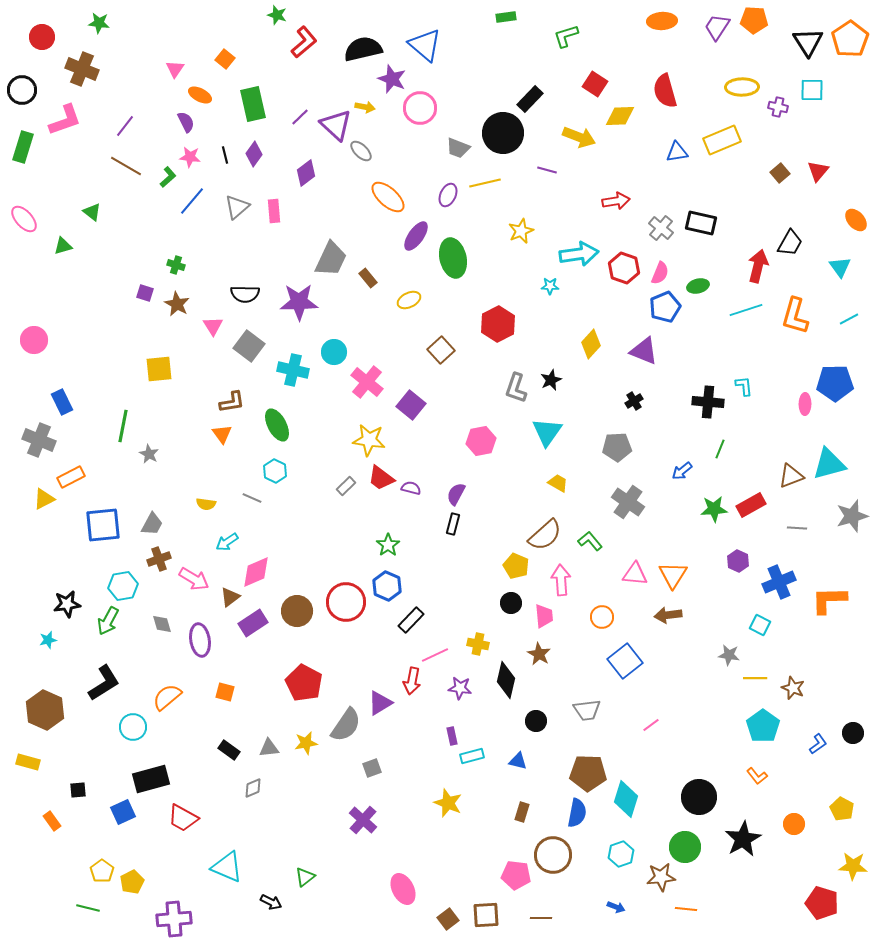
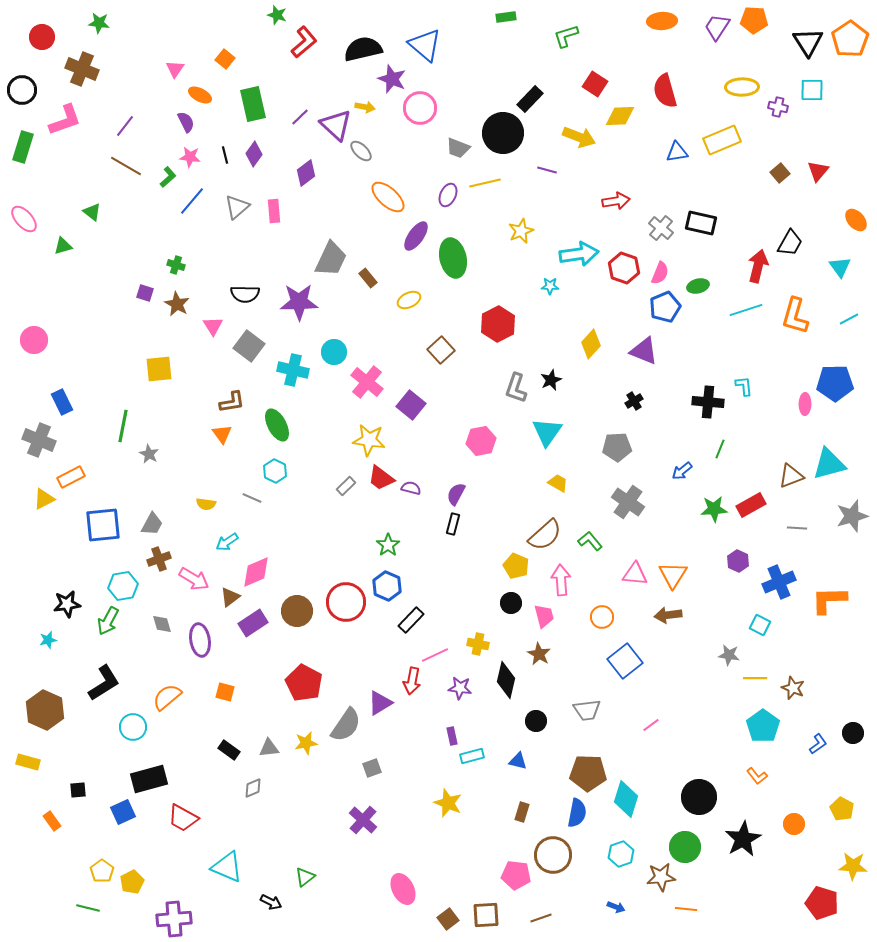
pink trapezoid at (544, 616): rotated 10 degrees counterclockwise
black rectangle at (151, 779): moved 2 px left
brown line at (541, 918): rotated 20 degrees counterclockwise
